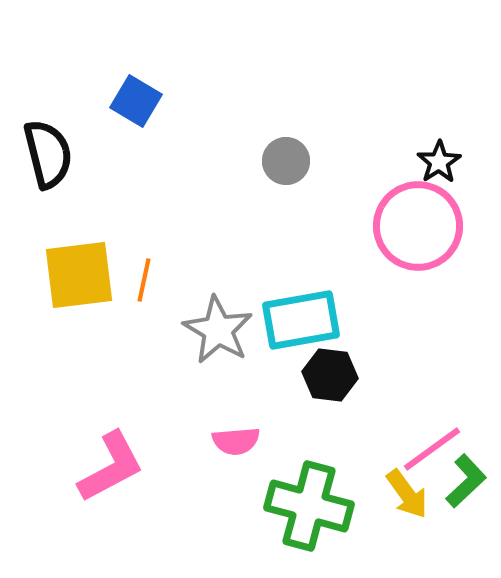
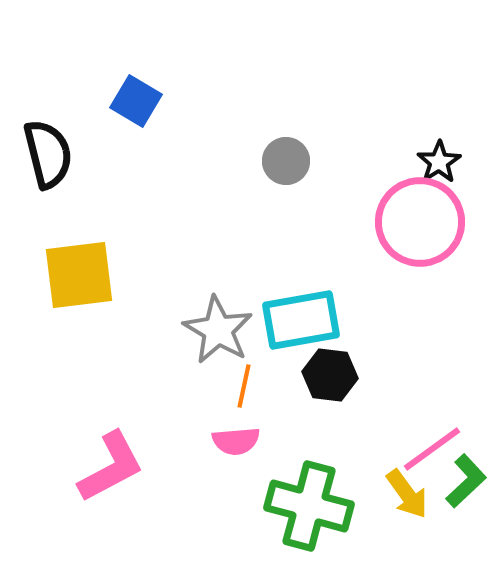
pink circle: moved 2 px right, 4 px up
orange line: moved 100 px right, 106 px down
